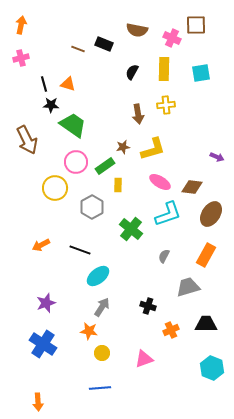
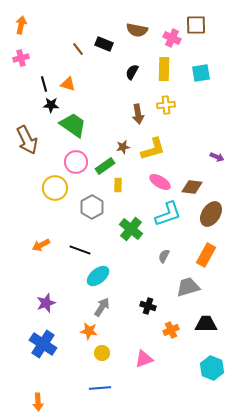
brown line at (78, 49): rotated 32 degrees clockwise
